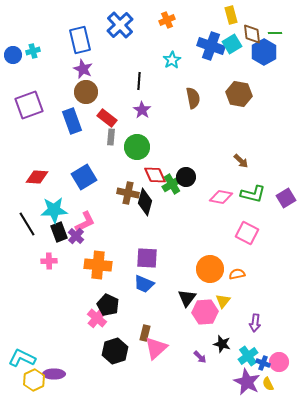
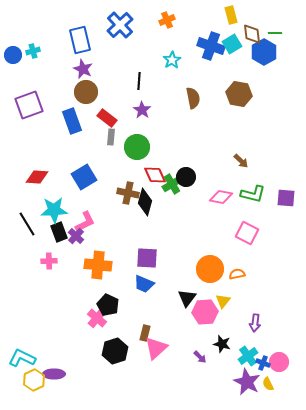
purple square at (286, 198): rotated 36 degrees clockwise
